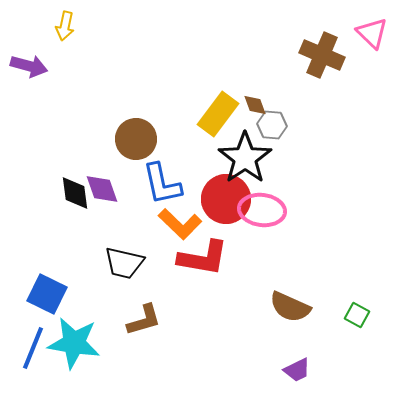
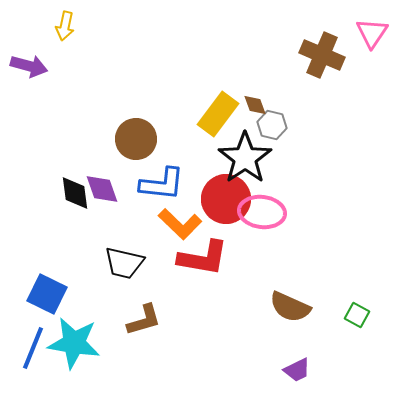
pink triangle: rotated 20 degrees clockwise
gray hexagon: rotated 8 degrees clockwise
blue L-shape: rotated 72 degrees counterclockwise
pink ellipse: moved 2 px down
